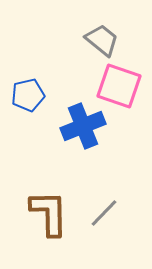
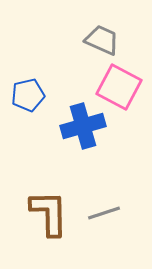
gray trapezoid: rotated 15 degrees counterclockwise
pink square: moved 1 px down; rotated 9 degrees clockwise
blue cross: rotated 6 degrees clockwise
gray line: rotated 28 degrees clockwise
